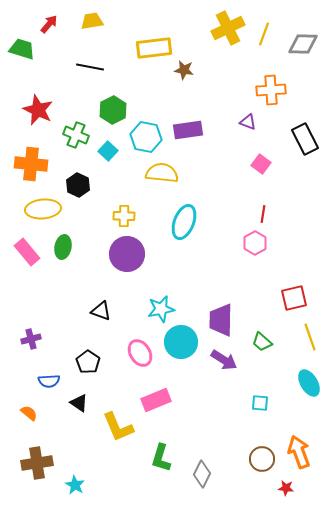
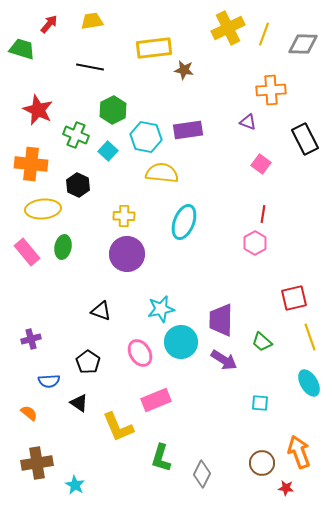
brown circle at (262, 459): moved 4 px down
